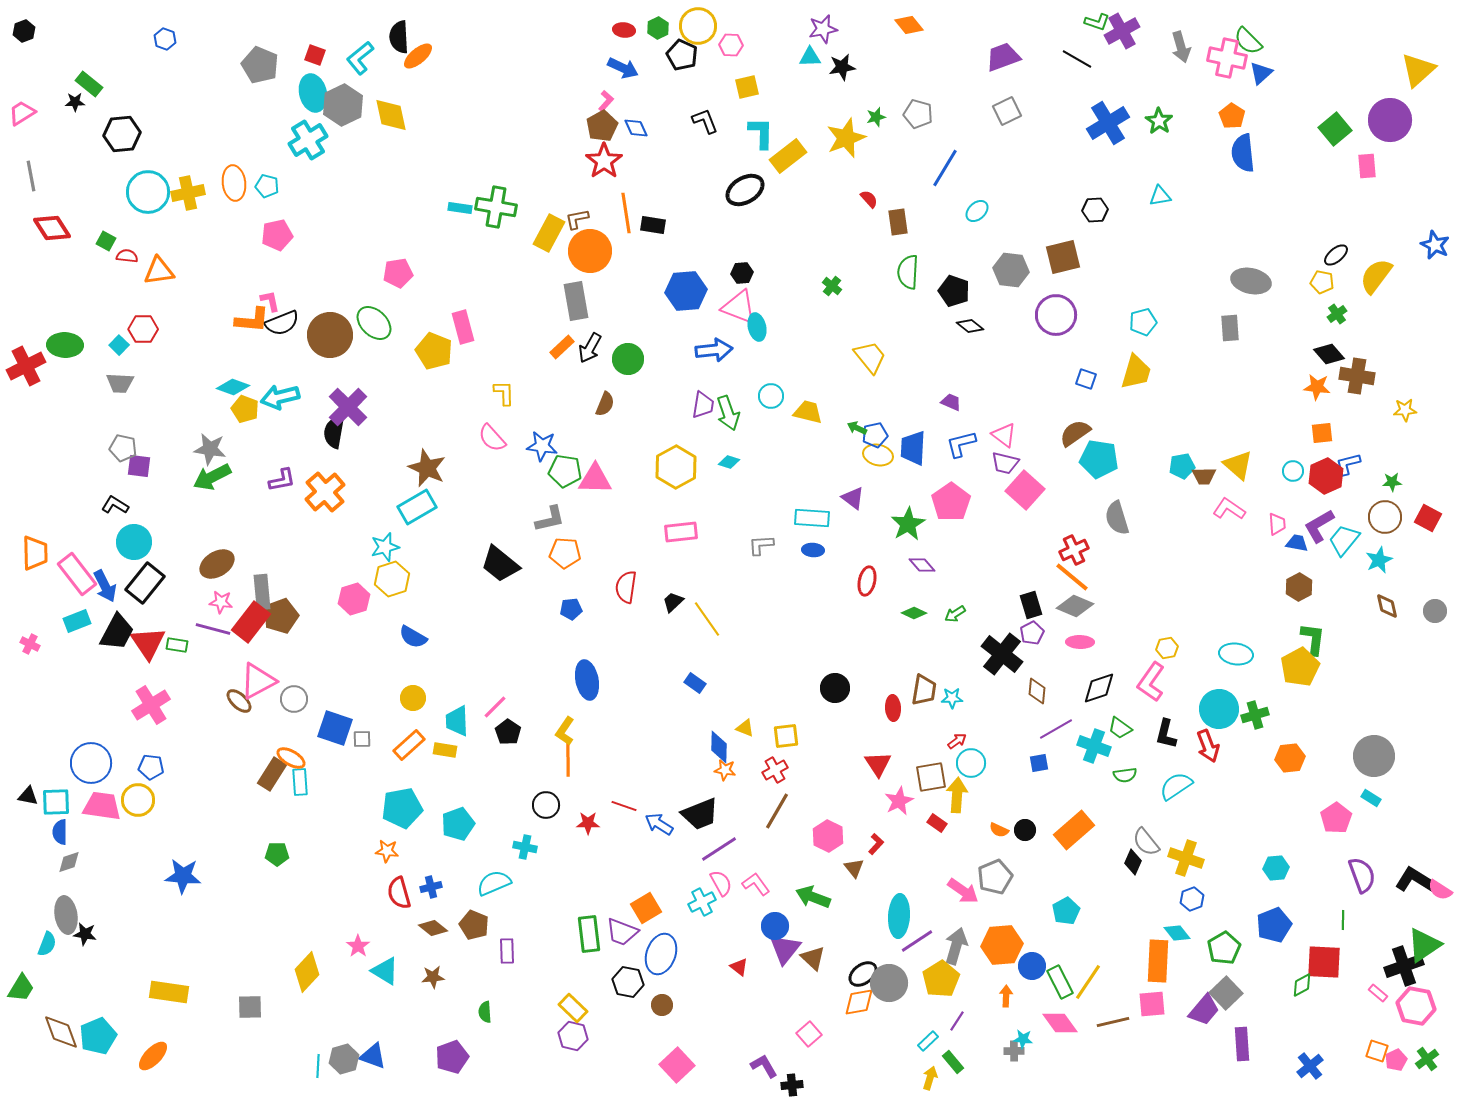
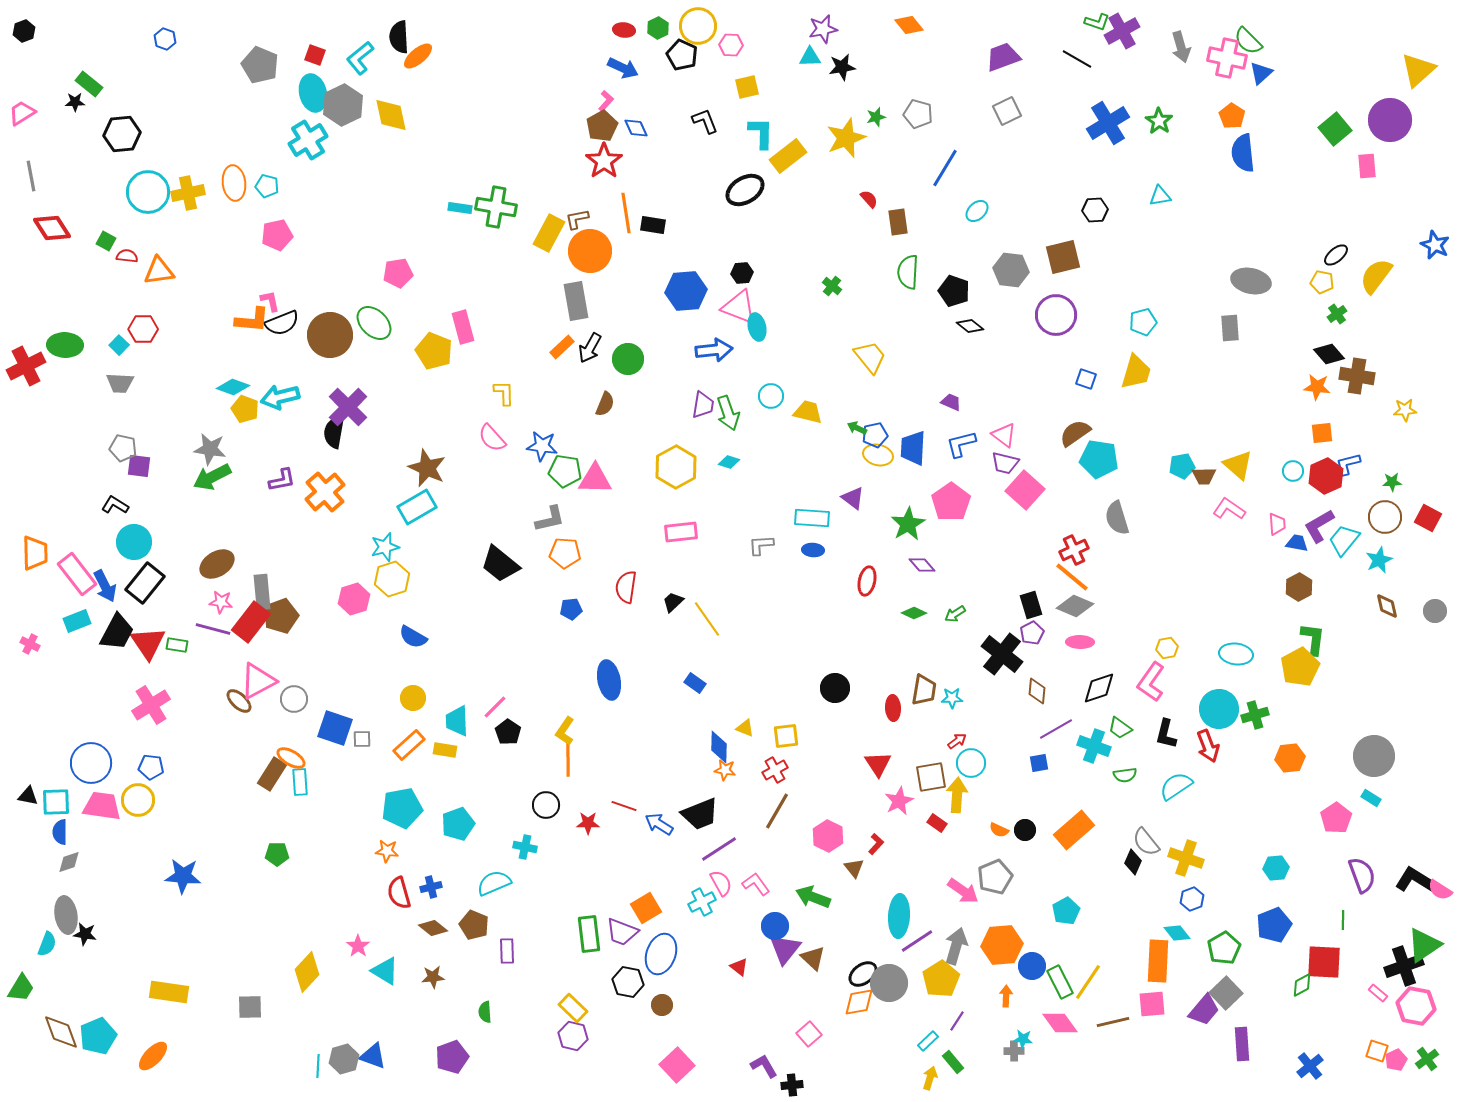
blue ellipse at (587, 680): moved 22 px right
